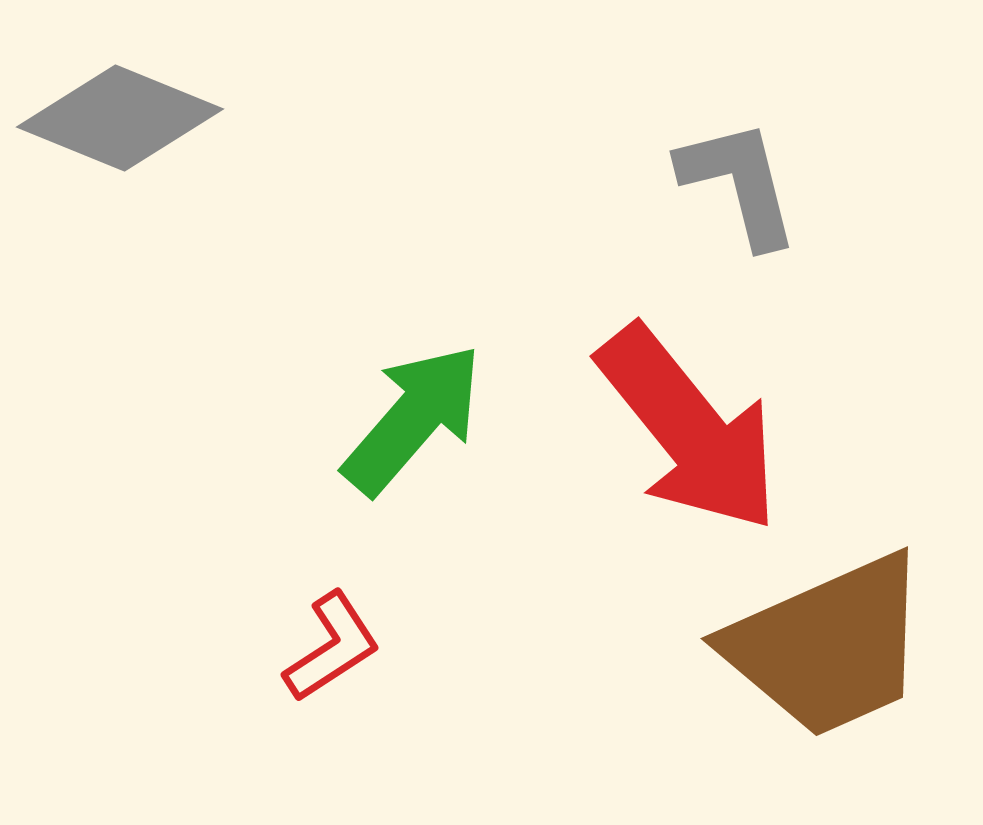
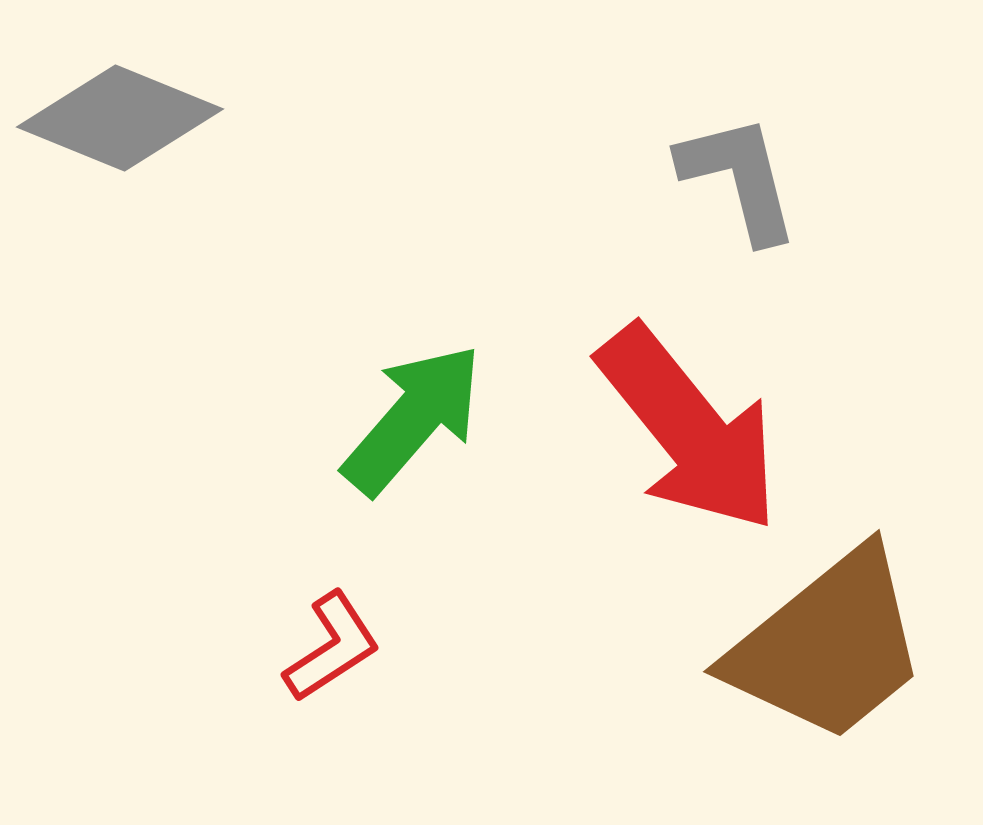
gray L-shape: moved 5 px up
brown trapezoid: rotated 15 degrees counterclockwise
